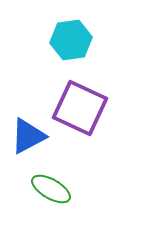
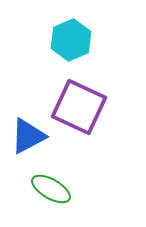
cyan hexagon: rotated 15 degrees counterclockwise
purple square: moved 1 px left, 1 px up
